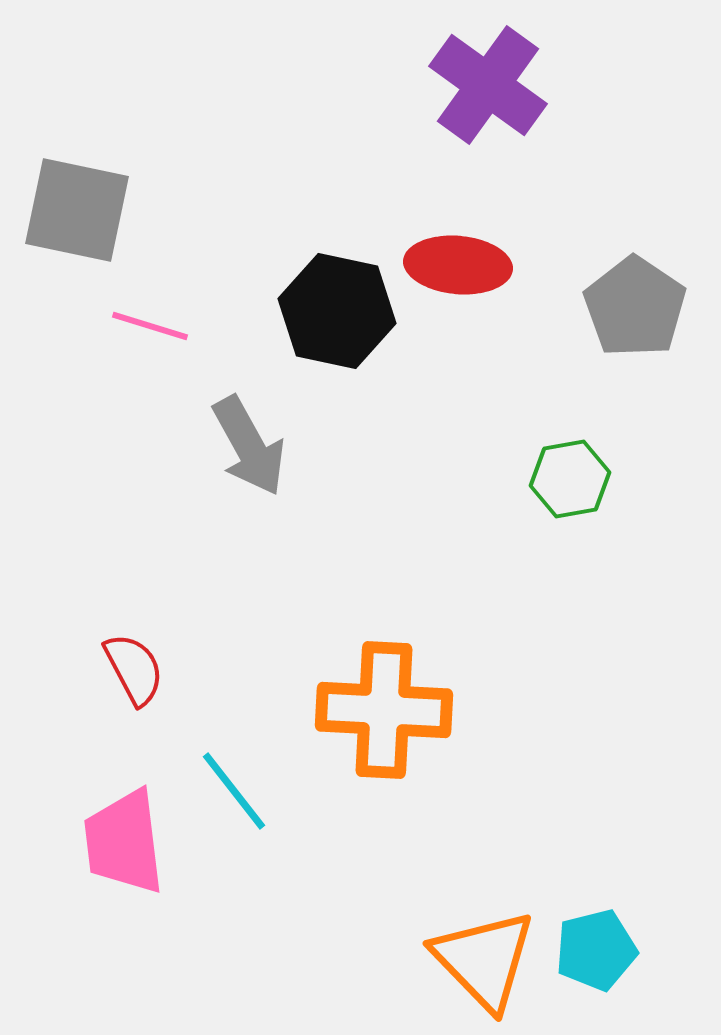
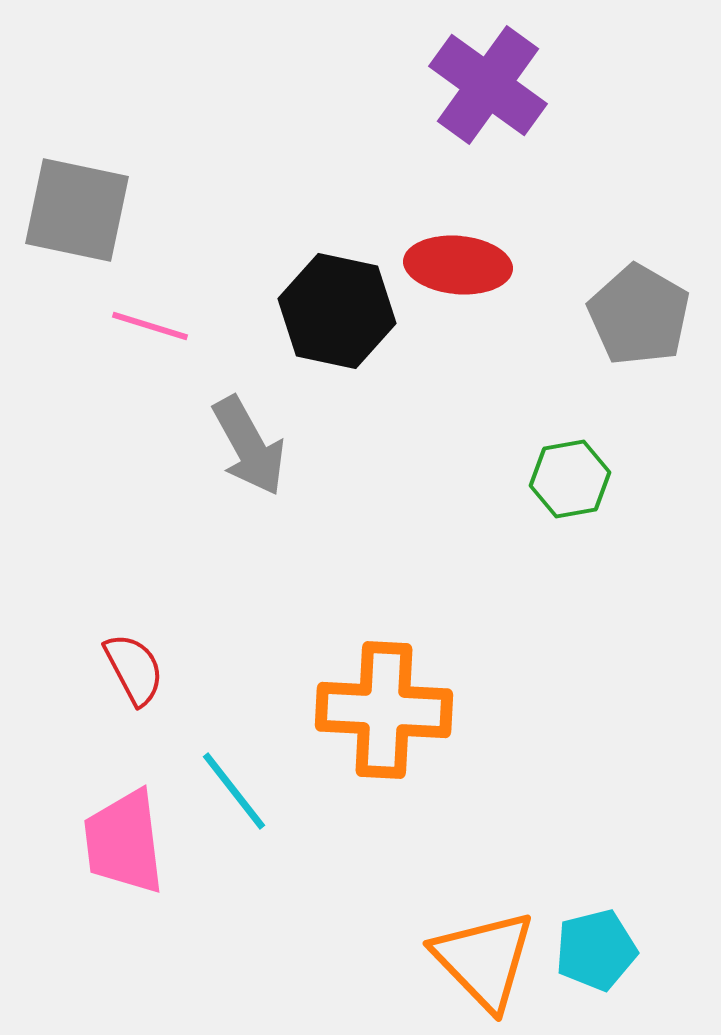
gray pentagon: moved 4 px right, 8 px down; rotated 4 degrees counterclockwise
